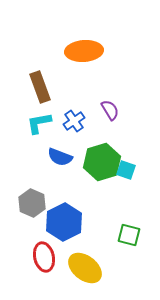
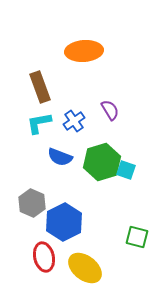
green square: moved 8 px right, 2 px down
